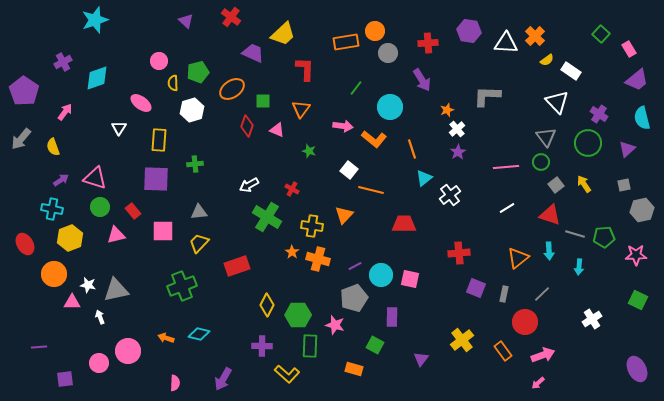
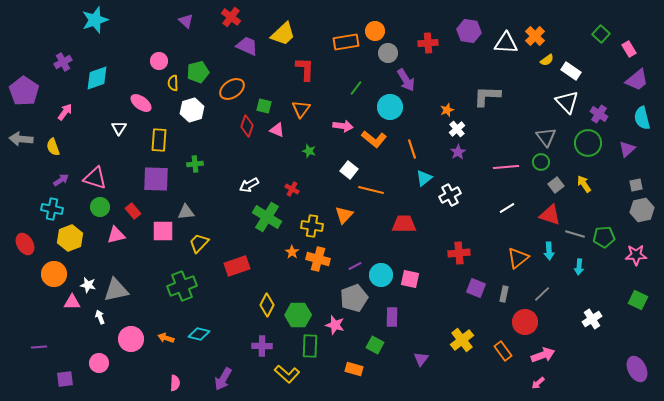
purple trapezoid at (253, 53): moved 6 px left, 7 px up
purple arrow at (422, 80): moved 16 px left
green square at (263, 101): moved 1 px right, 5 px down; rotated 14 degrees clockwise
white triangle at (557, 102): moved 10 px right
gray arrow at (21, 139): rotated 55 degrees clockwise
gray square at (624, 185): moved 12 px right
white cross at (450, 195): rotated 10 degrees clockwise
gray triangle at (199, 212): moved 13 px left
pink circle at (128, 351): moved 3 px right, 12 px up
